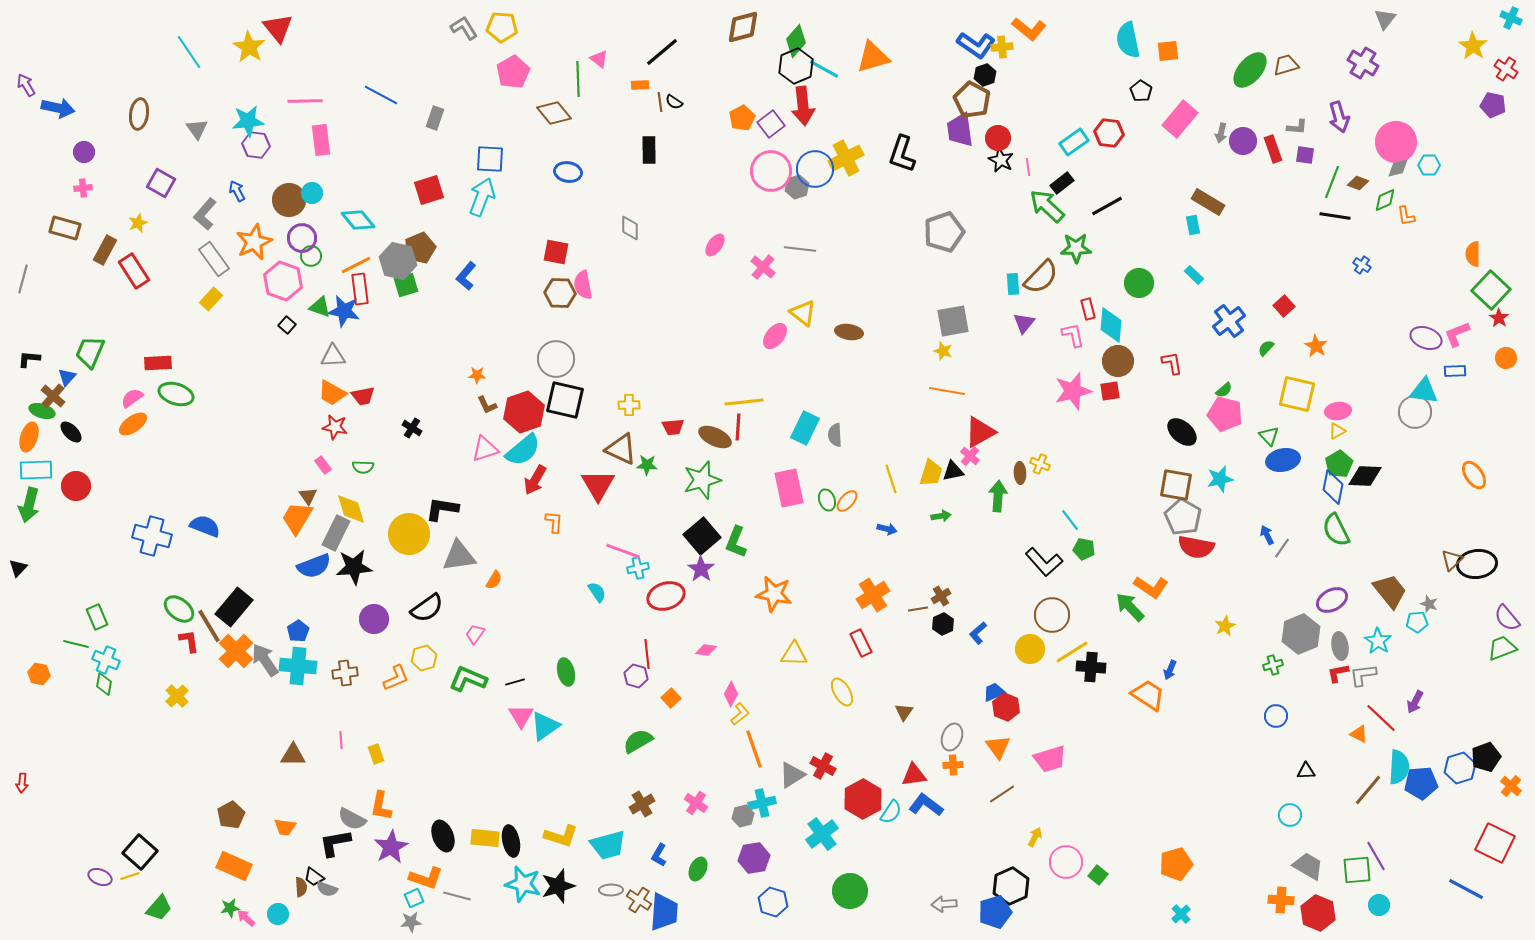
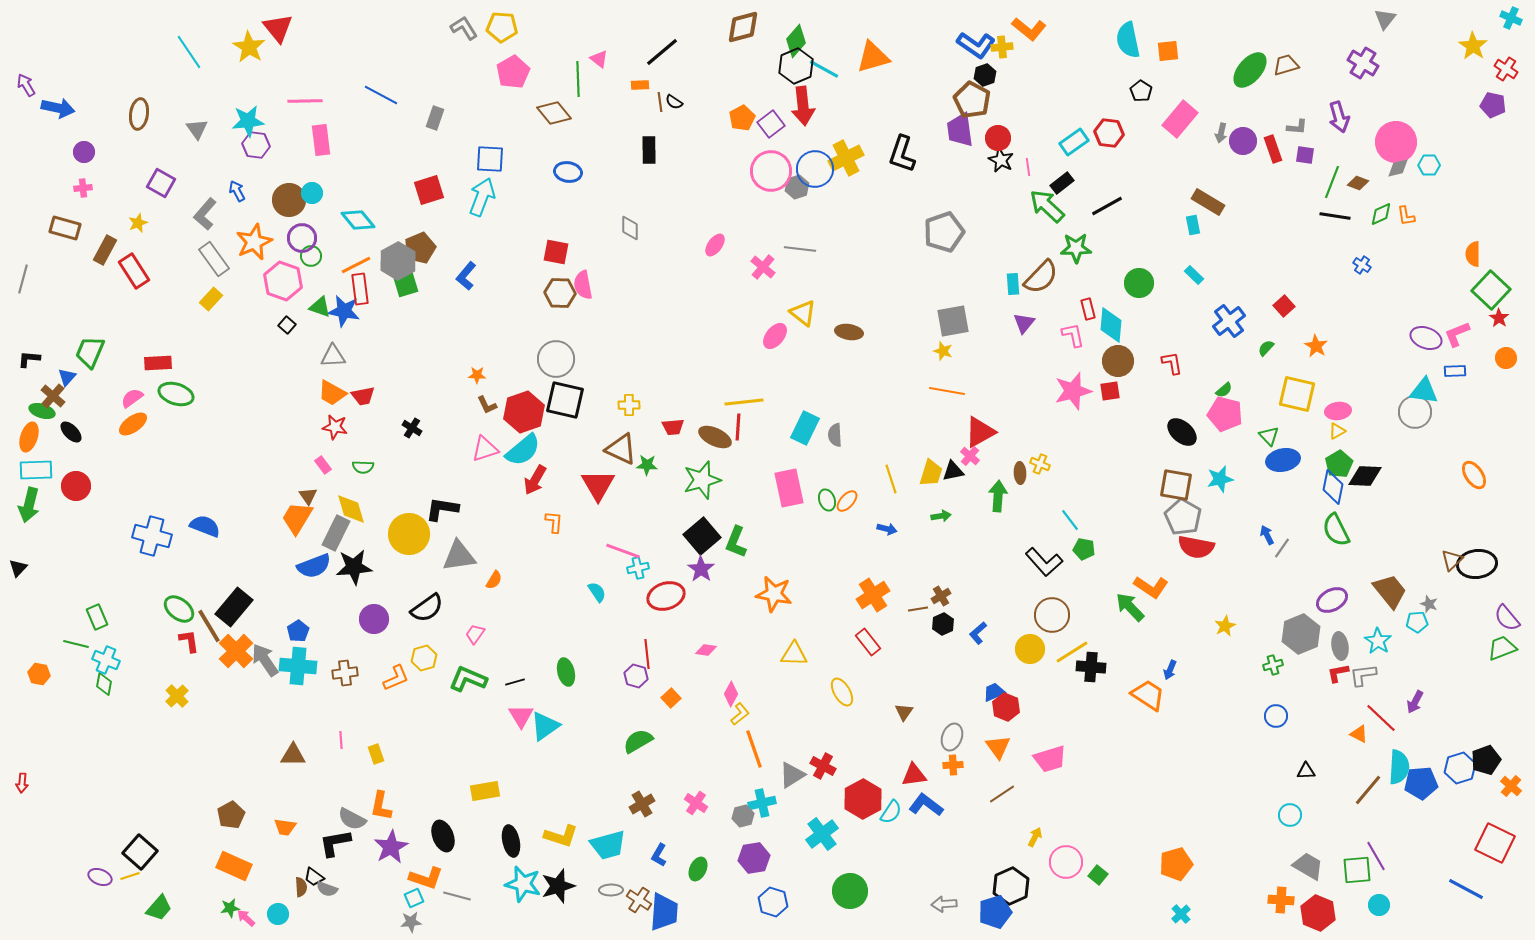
green diamond at (1385, 200): moved 4 px left, 14 px down
gray hexagon at (398, 261): rotated 18 degrees clockwise
red rectangle at (861, 643): moved 7 px right, 1 px up; rotated 12 degrees counterclockwise
black pentagon at (1486, 757): moved 3 px down
yellow rectangle at (485, 838): moved 47 px up; rotated 16 degrees counterclockwise
